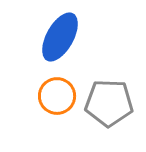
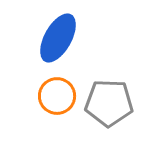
blue ellipse: moved 2 px left, 1 px down
